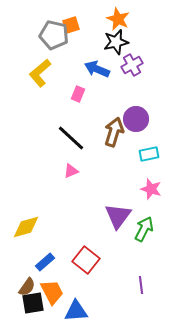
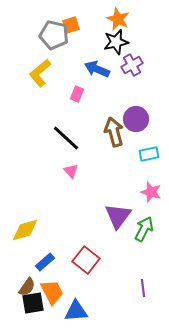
pink rectangle: moved 1 px left
brown arrow: rotated 32 degrees counterclockwise
black line: moved 5 px left
pink triangle: rotated 49 degrees counterclockwise
pink star: moved 3 px down
yellow diamond: moved 1 px left, 3 px down
purple line: moved 2 px right, 3 px down
